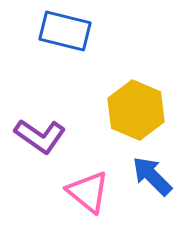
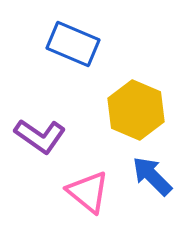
blue rectangle: moved 8 px right, 13 px down; rotated 9 degrees clockwise
